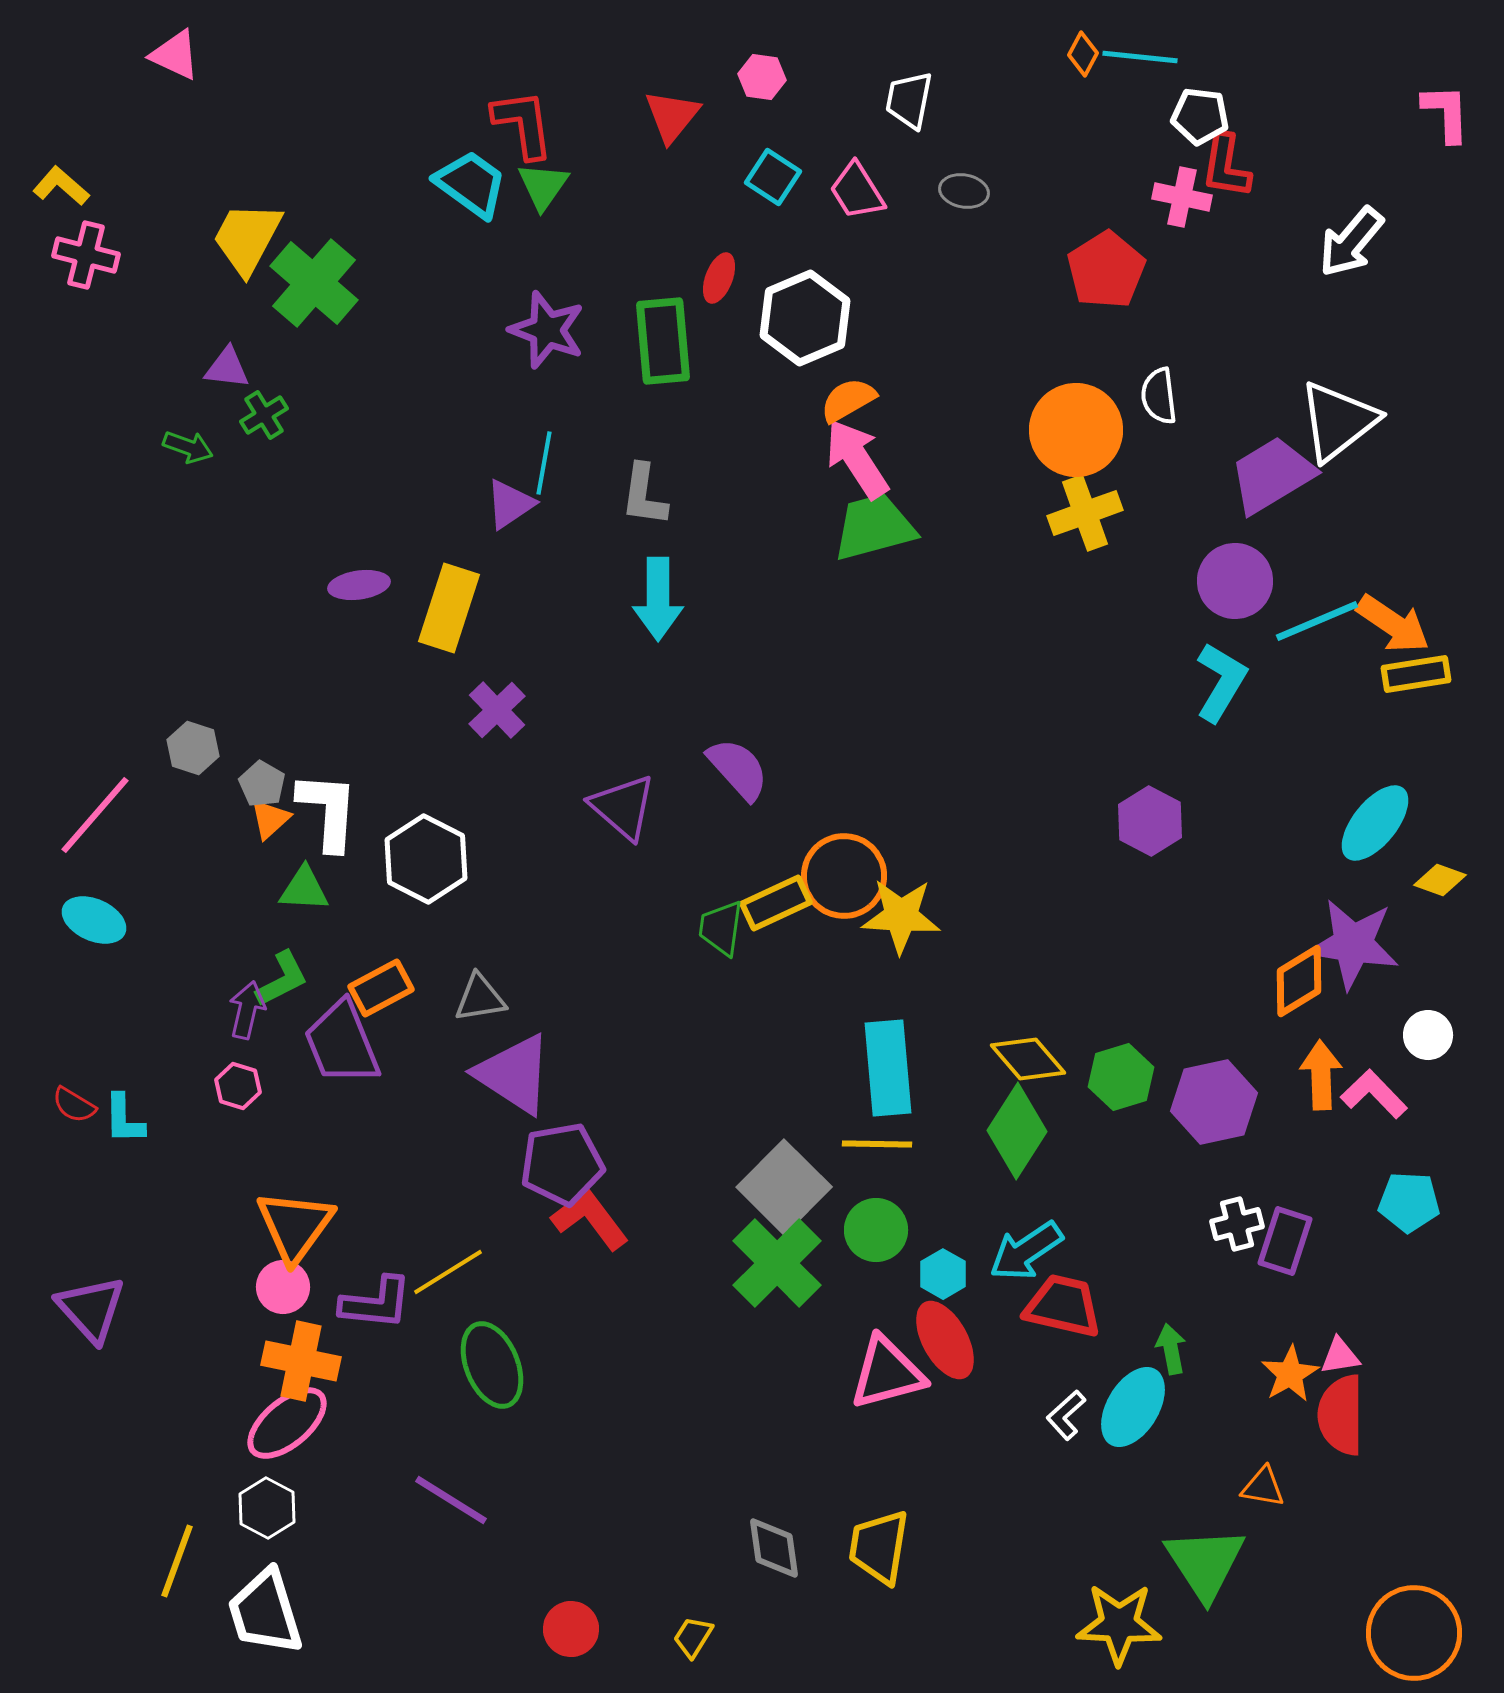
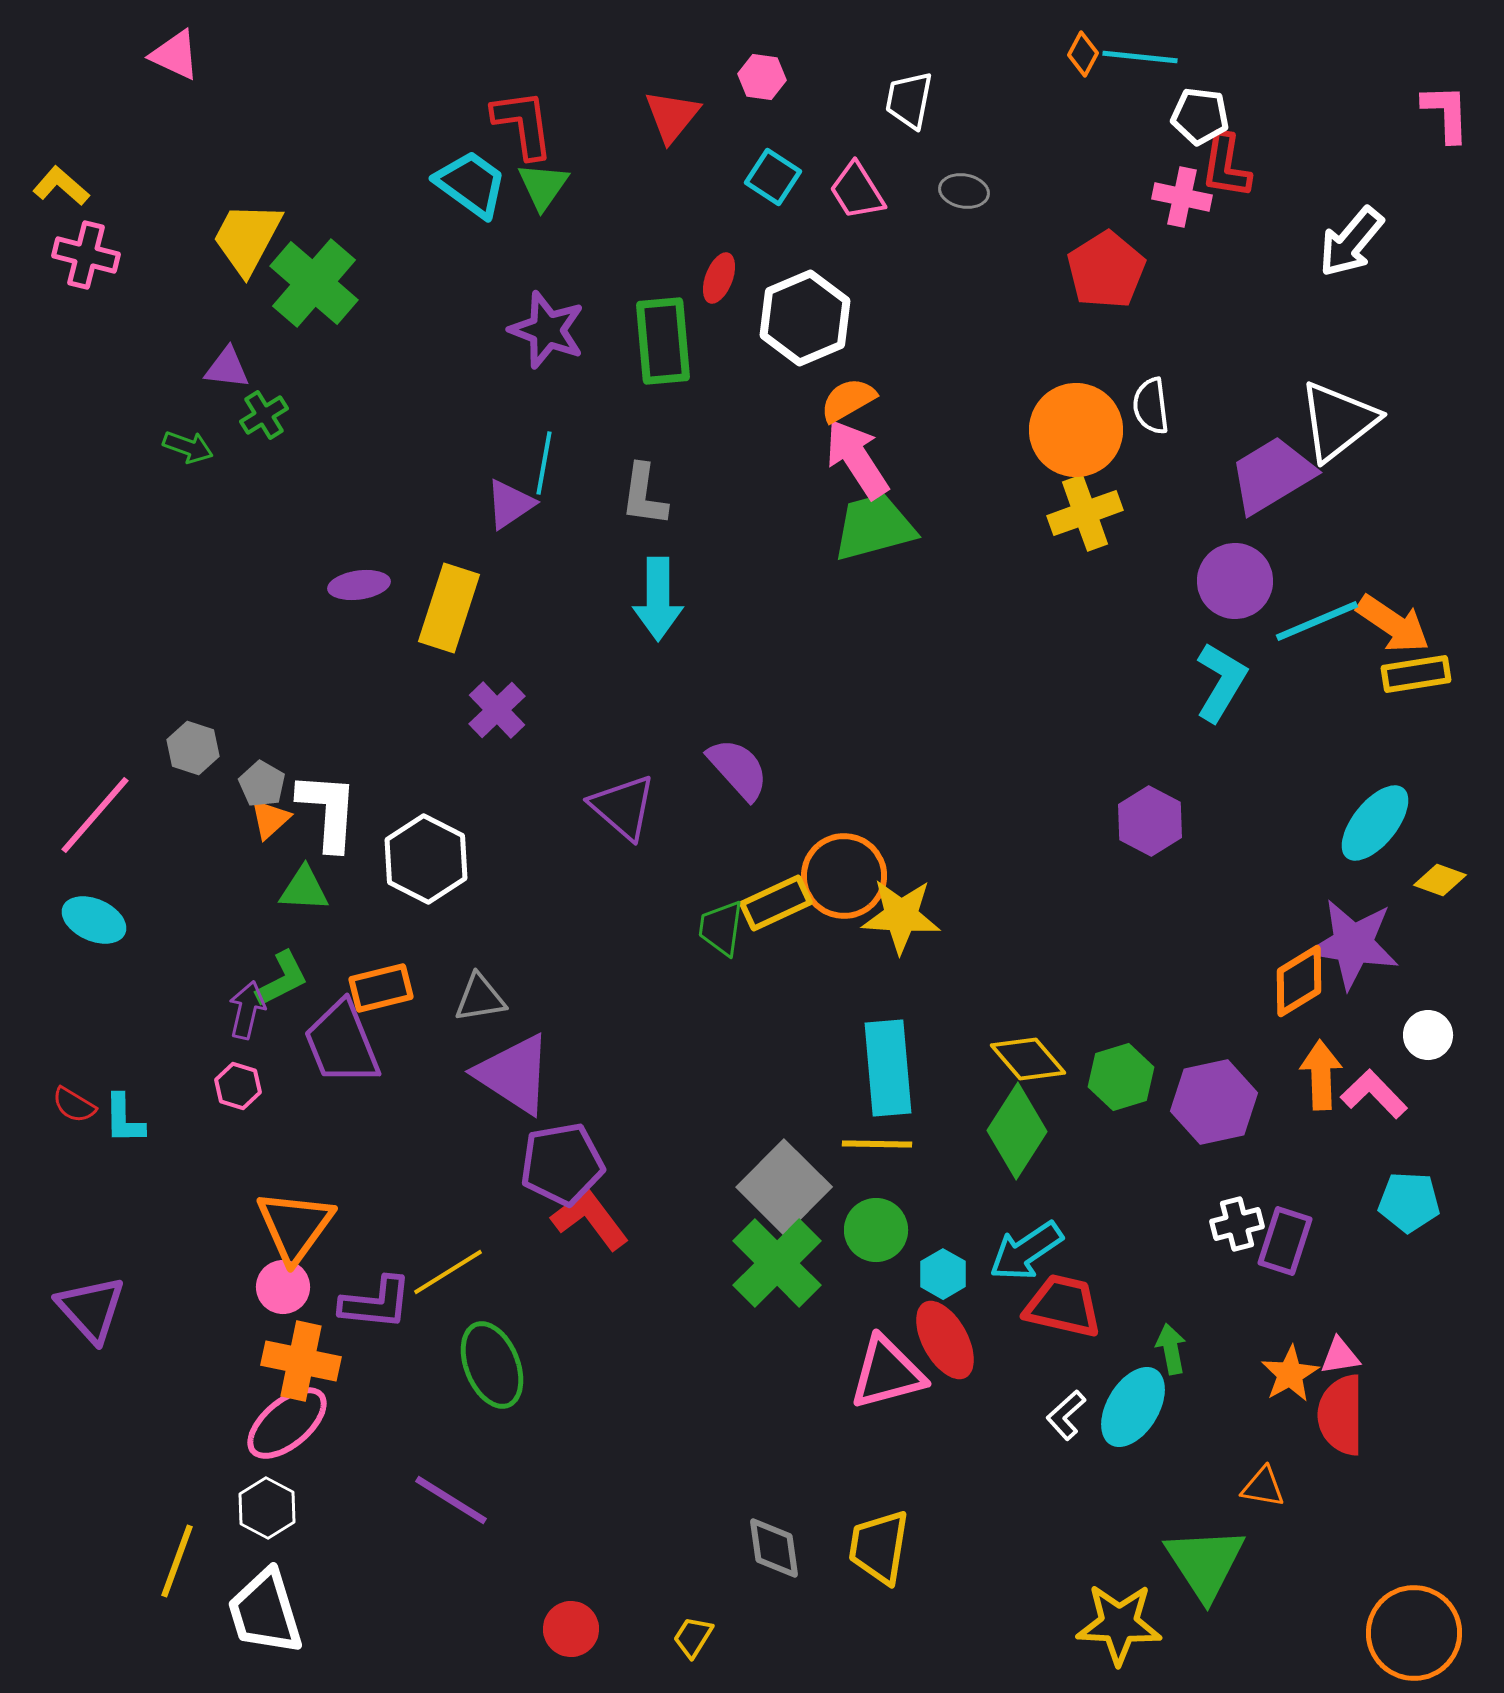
white semicircle at (1159, 396): moved 8 px left, 10 px down
orange rectangle at (381, 988): rotated 14 degrees clockwise
